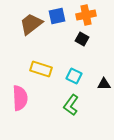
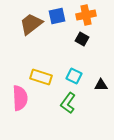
yellow rectangle: moved 8 px down
black triangle: moved 3 px left, 1 px down
green L-shape: moved 3 px left, 2 px up
